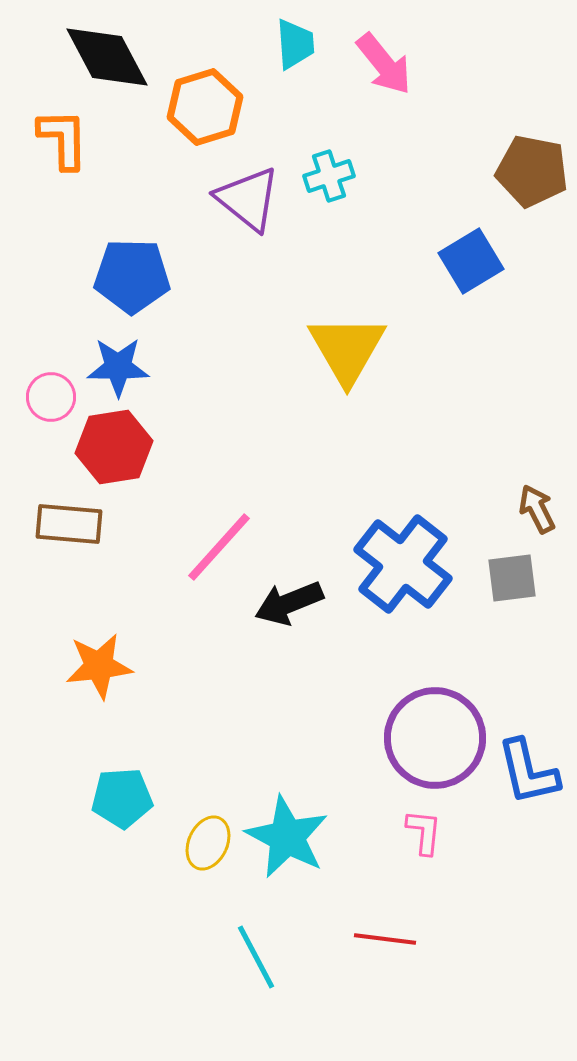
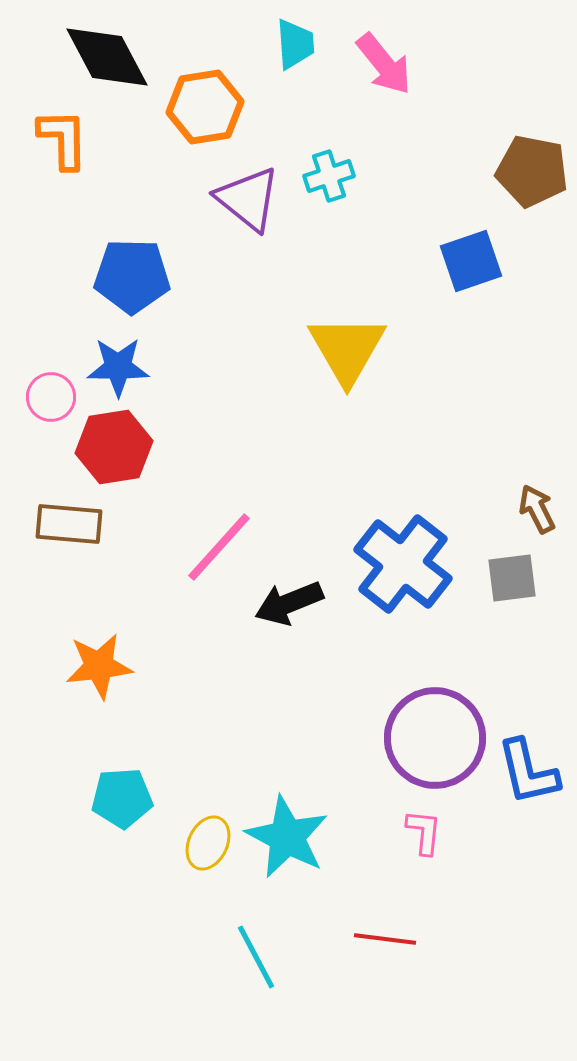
orange hexagon: rotated 8 degrees clockwise
blue square: rotated 12 degrees clockwise
